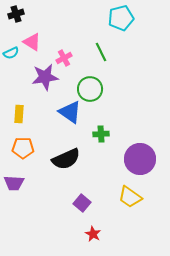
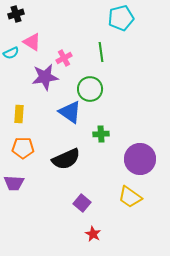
green line: rotated 18 degrees clockwise
